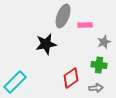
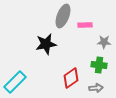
gray star: rotated 24 degrees clockwise
